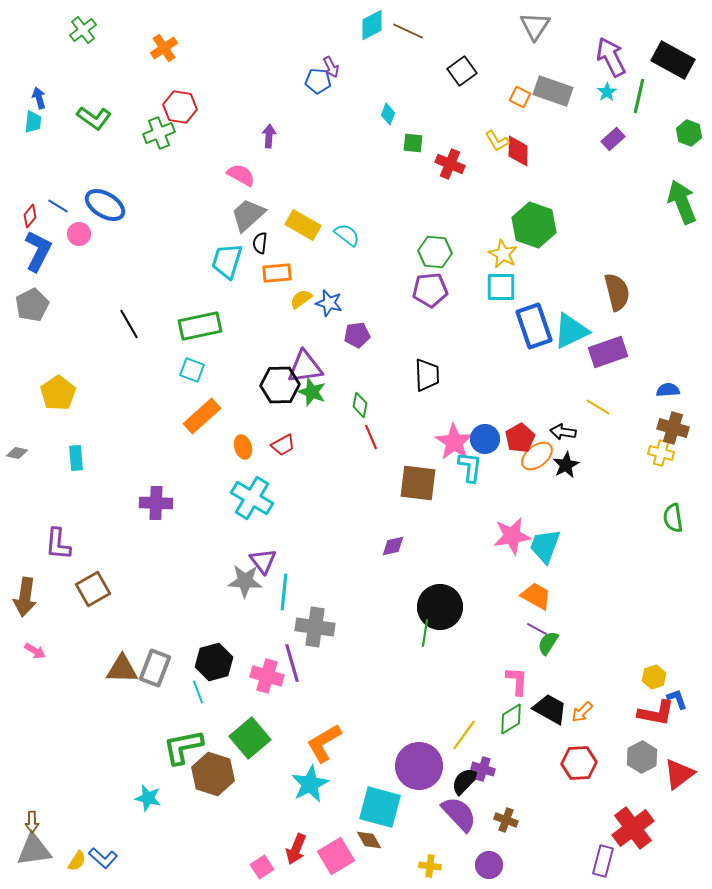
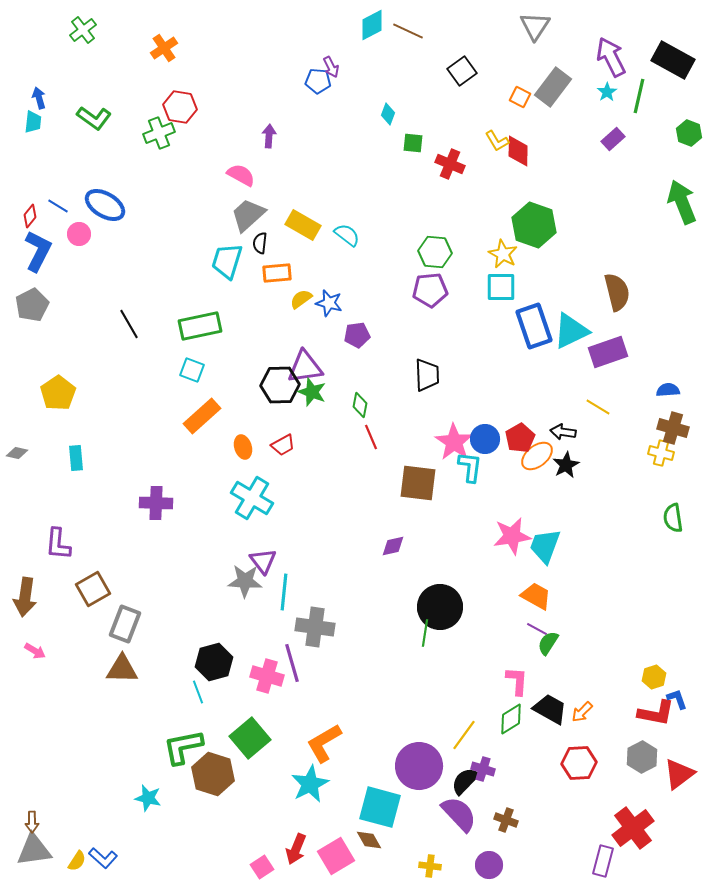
gray rectangle at (553, 91): moved 4 px up; rotated 72 degrees counterclockwise
gray rectangle at (155, 668): moved 30 px left, 44 px up
